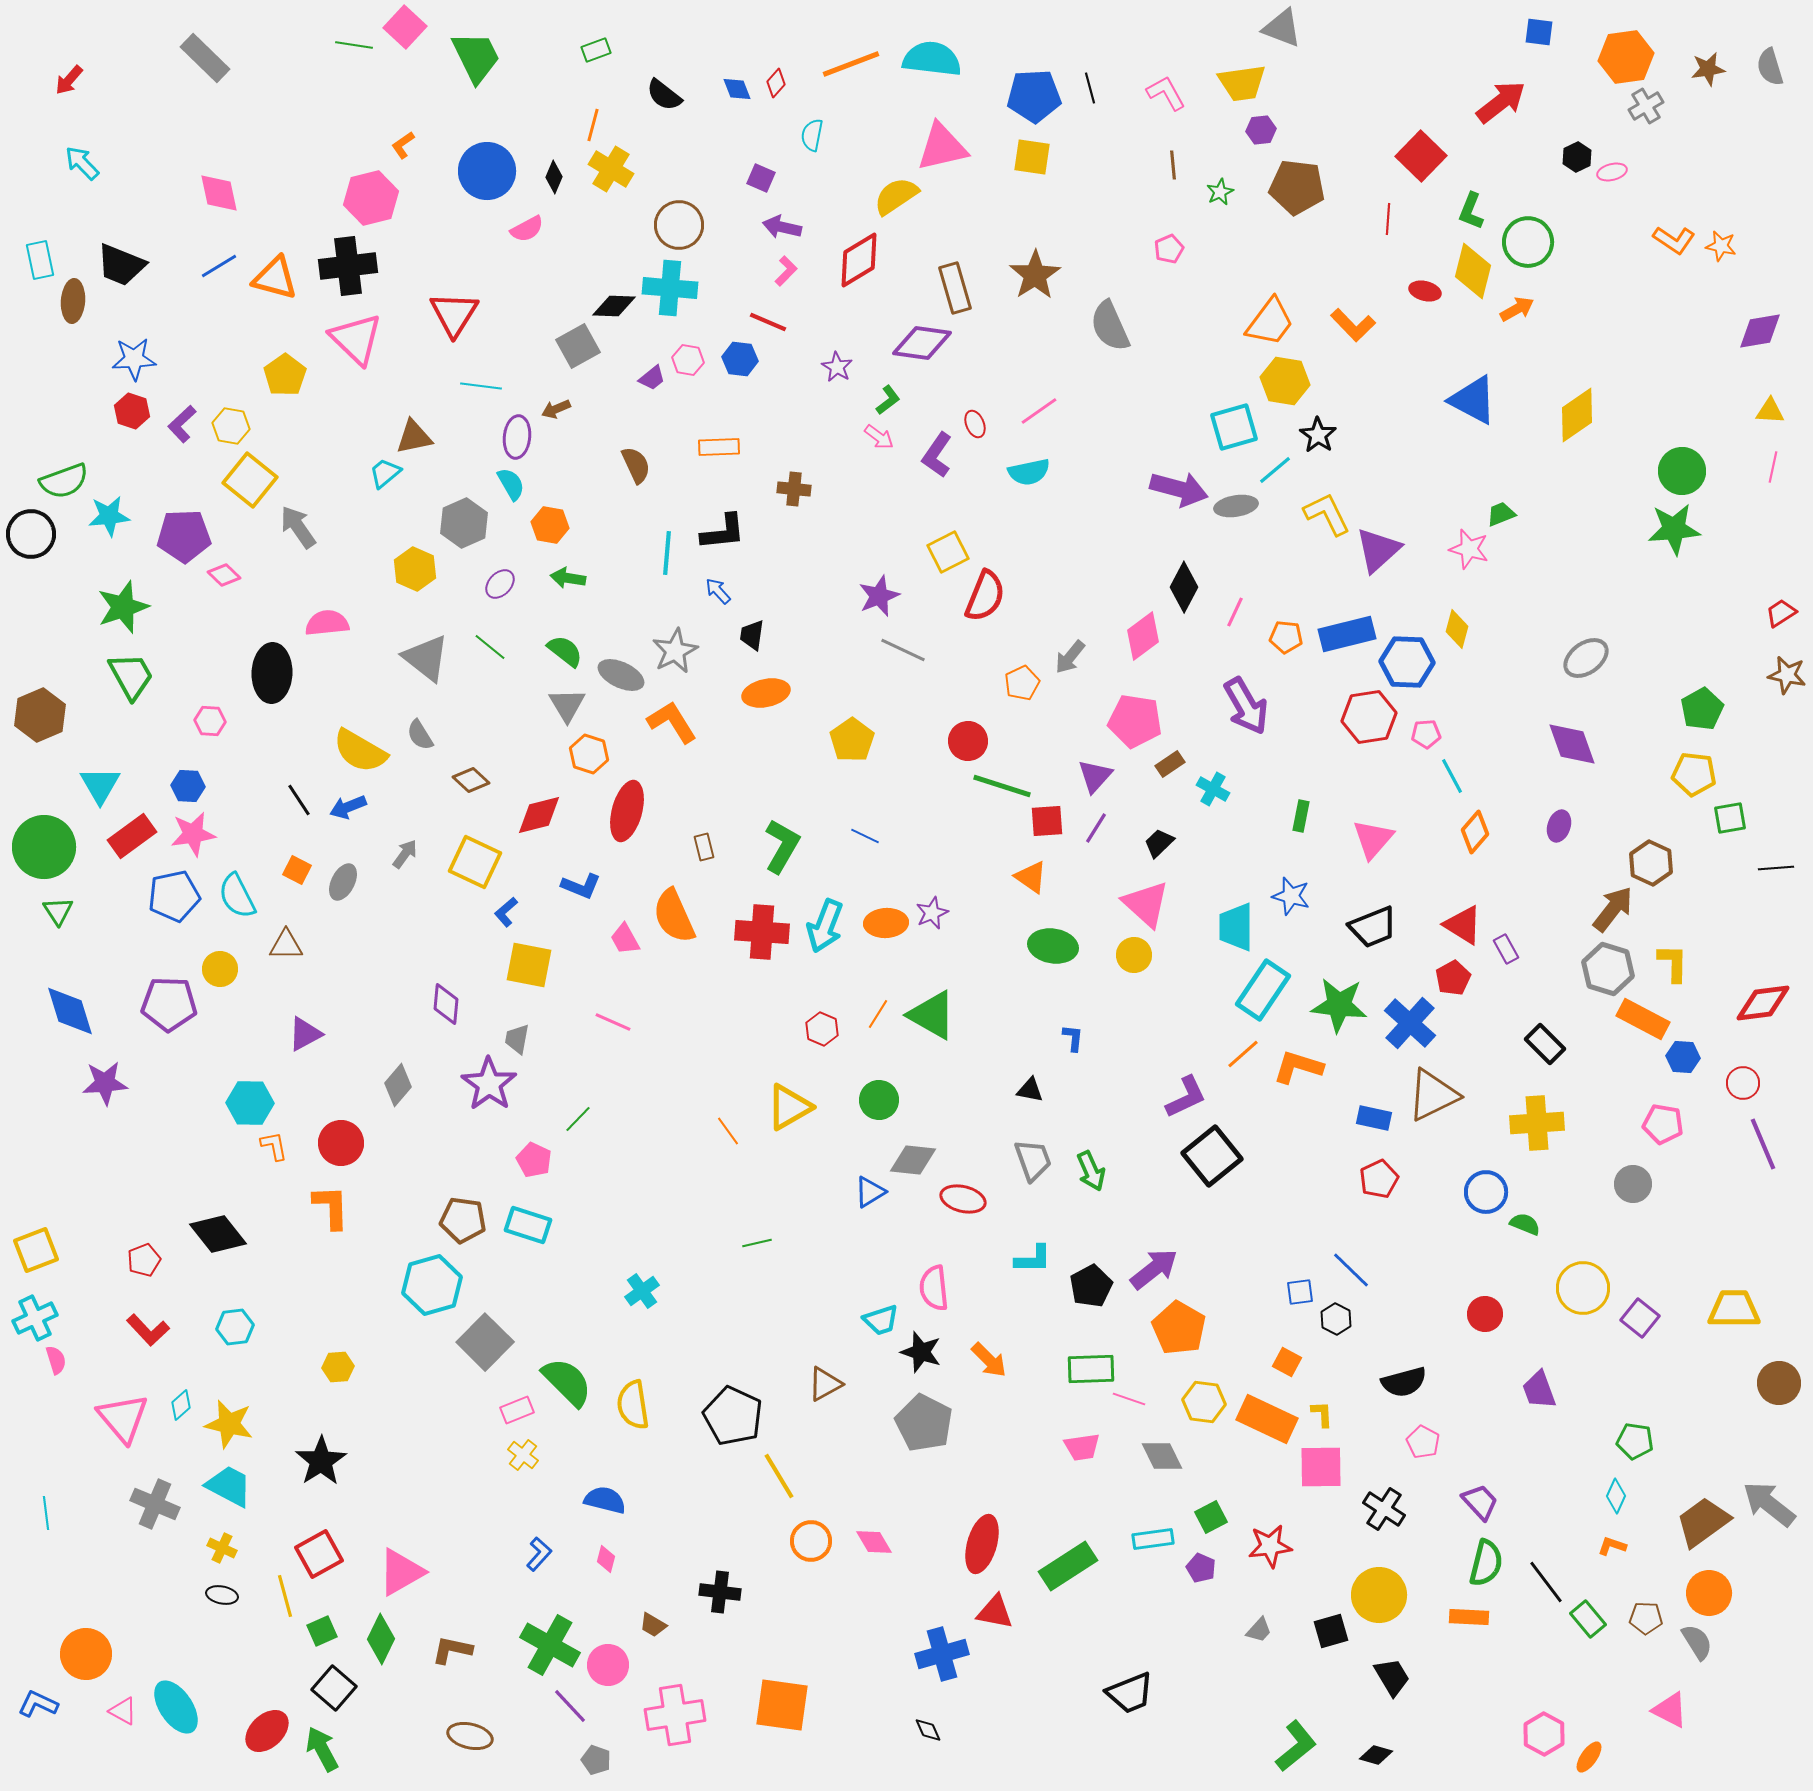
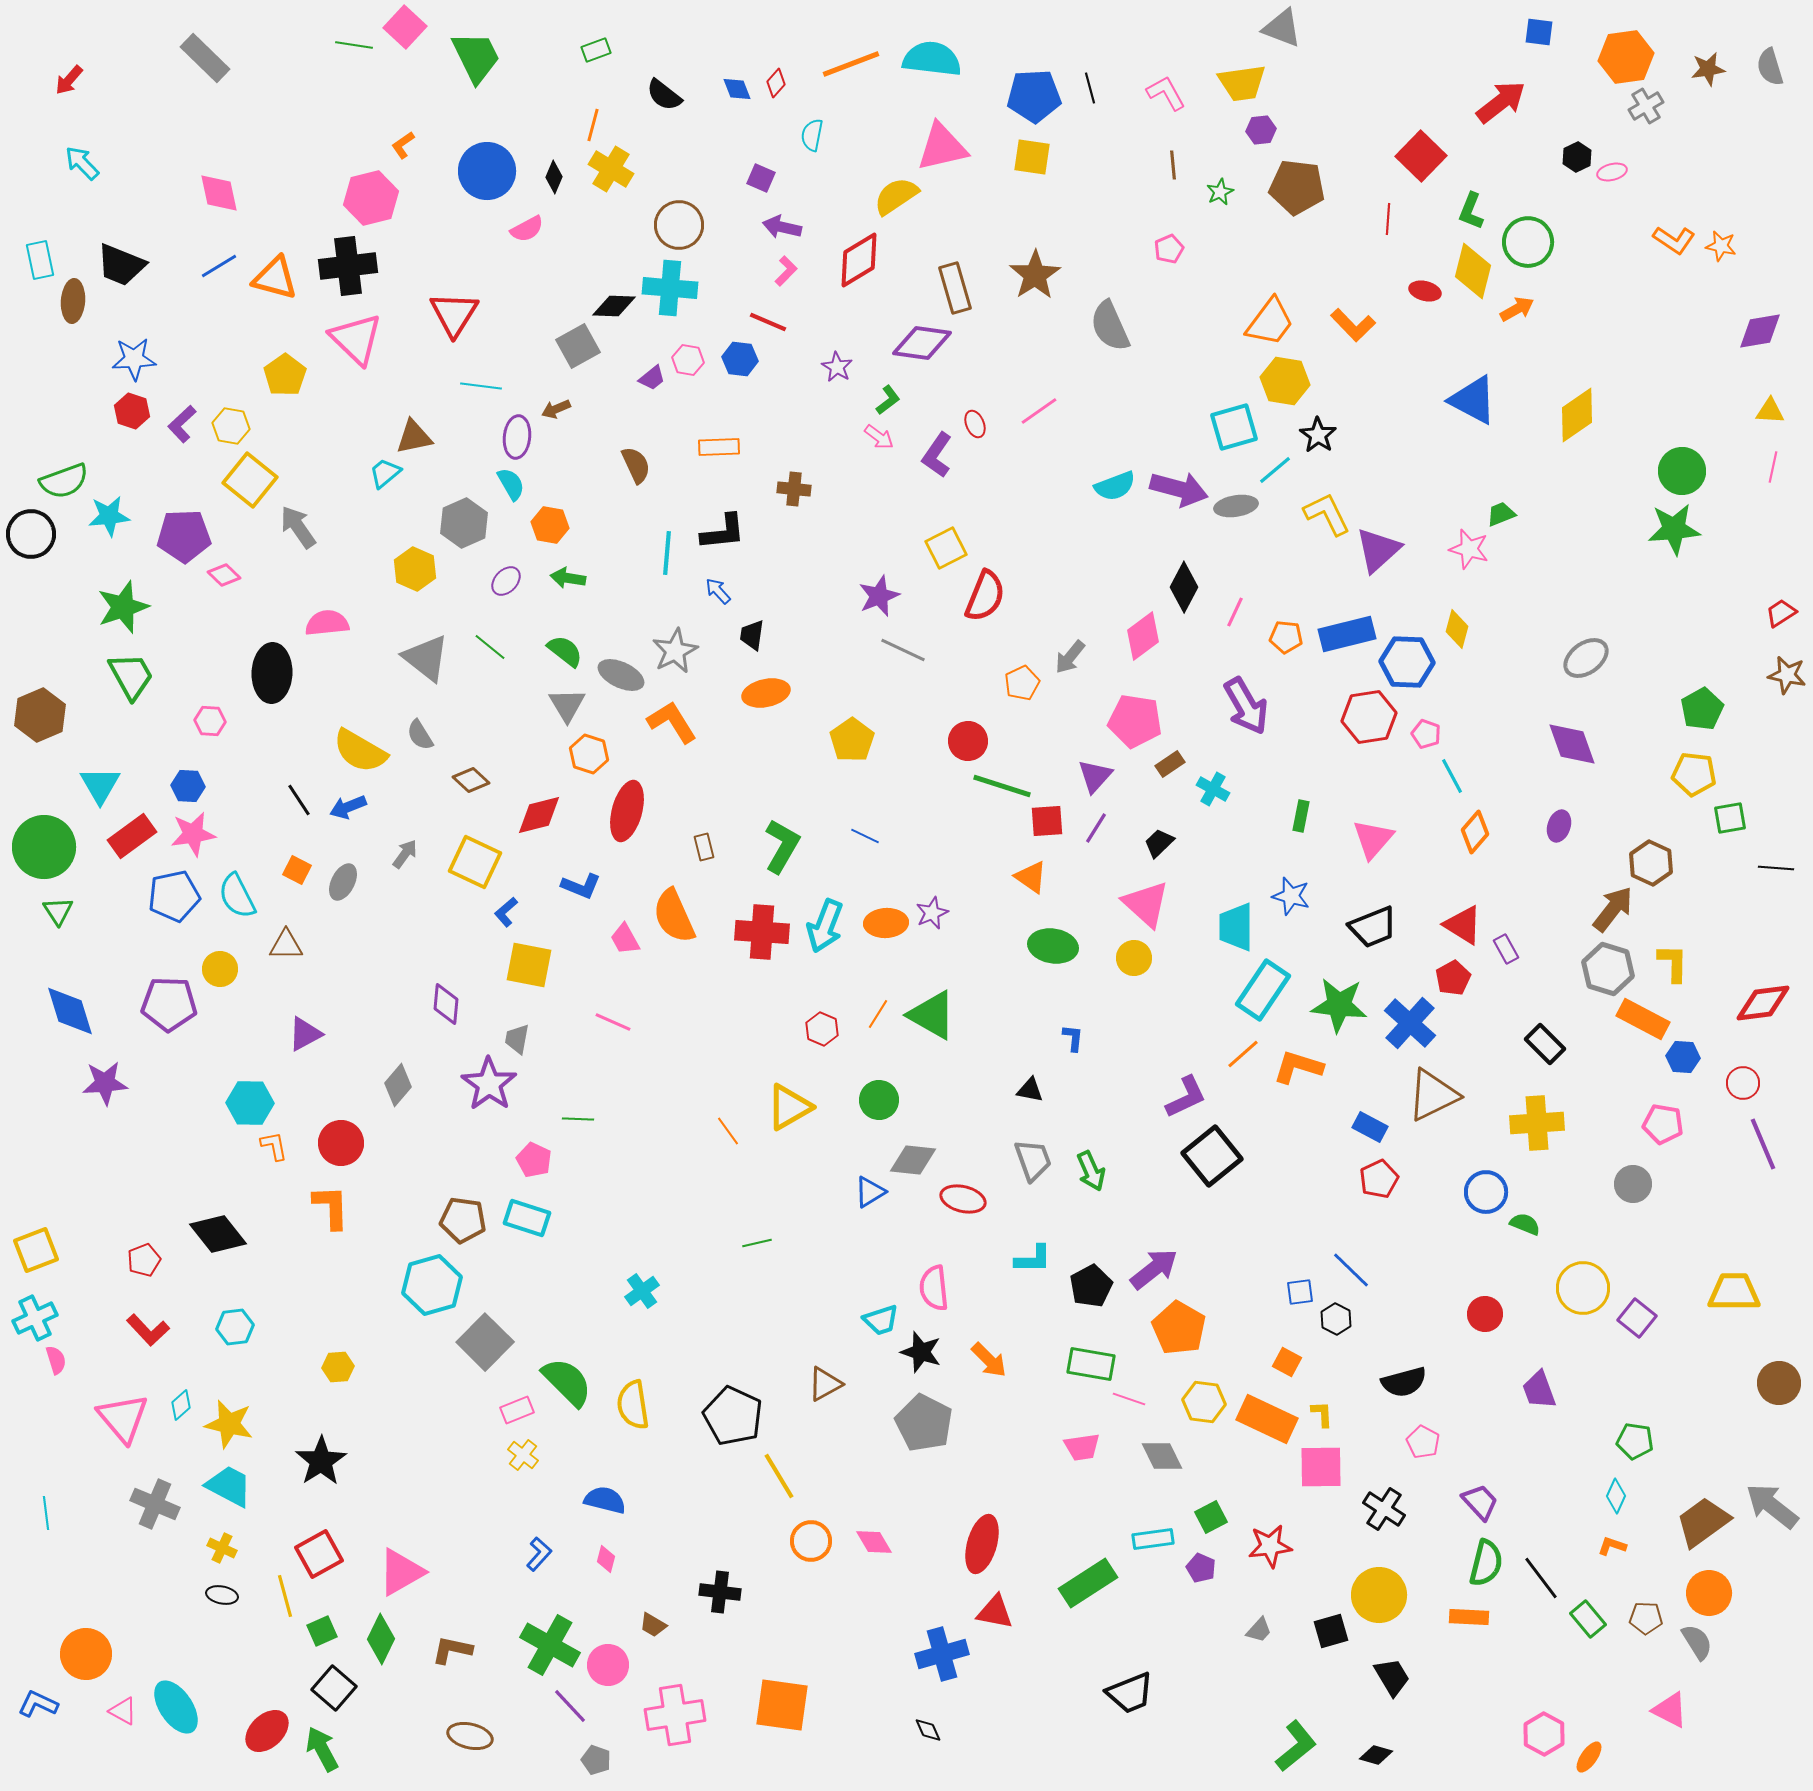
cyan semicircle at (1029, 472): moved 86 px right, 14 px down; rotated 9 degrees counterclockwise
yellow square at (948, 552): moved 2 px left, 4 px up
purple ellipse at (500, 584): moved 6 px right, 3 px up
pink pentagon at (1426, 734): rotated 24 degrees clockwise
black line at (1776, 868): rotated 8 degrees clockwise
yellow circle at (1134, 955): moved 3 px down
blue rectangle at (1374, 1118): moved 4 px left, 9 px down; rotated 16 degrees clockwise
green line at (578, 1119): rotated 48 degrees clockwise
cyan rectangle at (528, 1225): moved 1 px left, 7 px up
yellow trapezoid at (1734, 1309): moved 17 px up
purple square at (1640, 1318): moved 3 px left
green rectangle at (1091, 1369): moved 5 px up; rotated 12 degrees clockwise
gray arrow at (1769, 1504): moved 3 px right, 2 px down
green rectangle at (1068, 1566): moved 20 px right, 17 px down
black line at (1546, 1582): moved 5 px left, 4 px up
